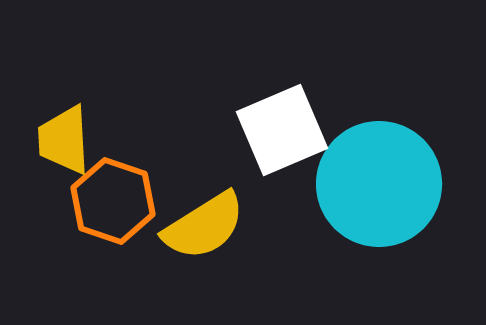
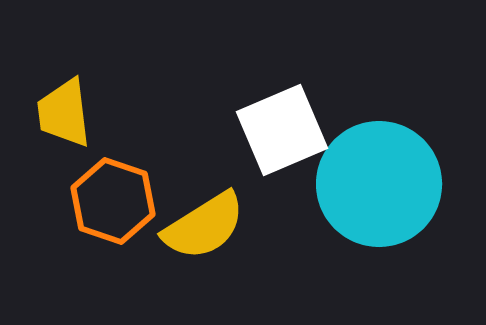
yellow trapezoid: moved 27 px up; rotated 4 degrees counterclockwise
